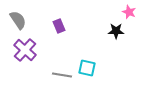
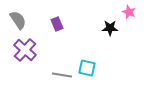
purple rectangle: moved 2 px left, 2 px up
black star: moved 6 px left, 3 px up
